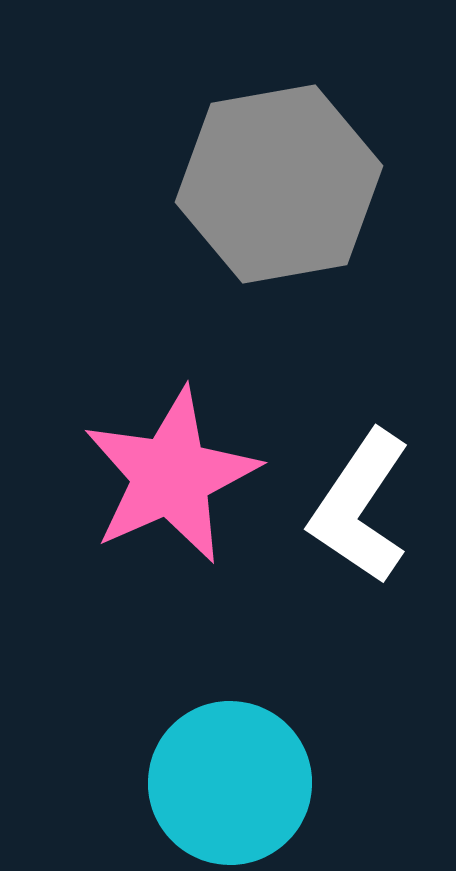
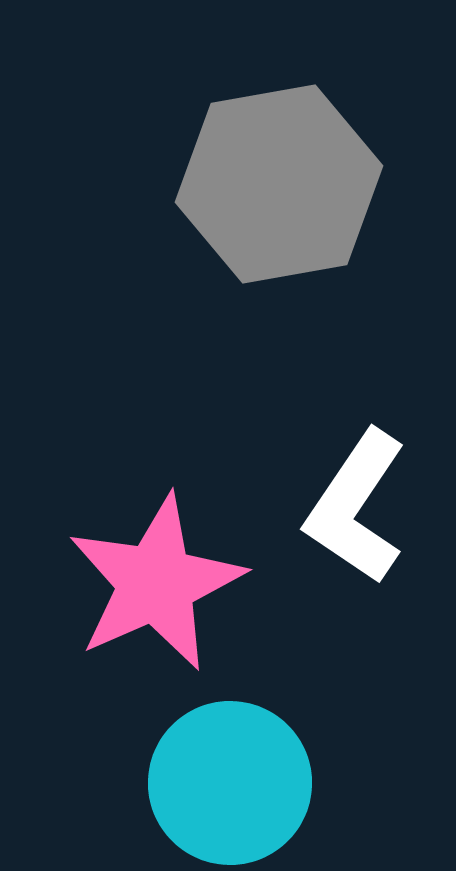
pink star: moved 15 px left, 107 px down
white L-shape: moved 4 px left
